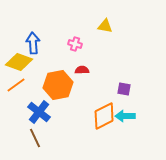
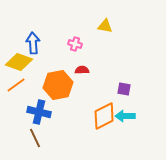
blue cross: rotated 25 degrees counterclockwise
